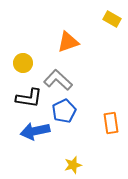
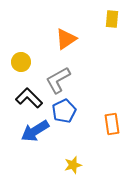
yellow rectangle: rotated 66 degrees clockwise
orange triangle: moved 2 px left, 3 px up; rotated 15 degrees counterclockwise
yellow circle: moved 2 px left, 1 px up
gray L-shape: rotated 72 degrees counterclockwise
black L-shape: rotated 144 degrees counterclockwise
orange rectangle: moved 1 px right, 1 px down
blue arrow: rotated 20 degrees counterclockwise
